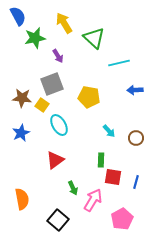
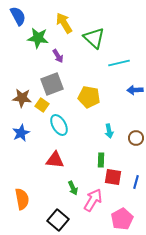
green star: moved 3 px right; rotated 20 degrees clockwise
cyan arrow: rotated 32 degrees clockwise
red triangle: rotated 42 degrees clockwise
